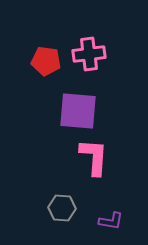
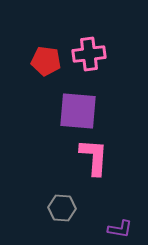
purple L-shape: moved 9 px right, 8 px down
